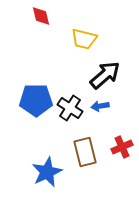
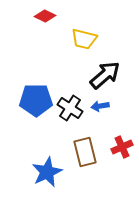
red diamond: moved 4 px right; rotated 50 degrees counterclockwise
